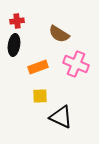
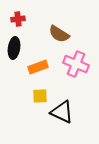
red cross: moved 1 px right, 2 px up
black ellipse: moved 3 px down
black triangle: moved 1 px right, 5 px up
